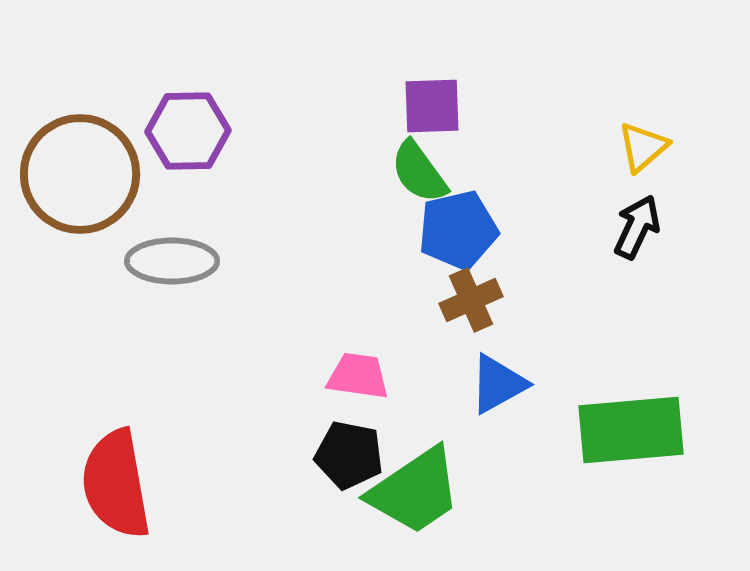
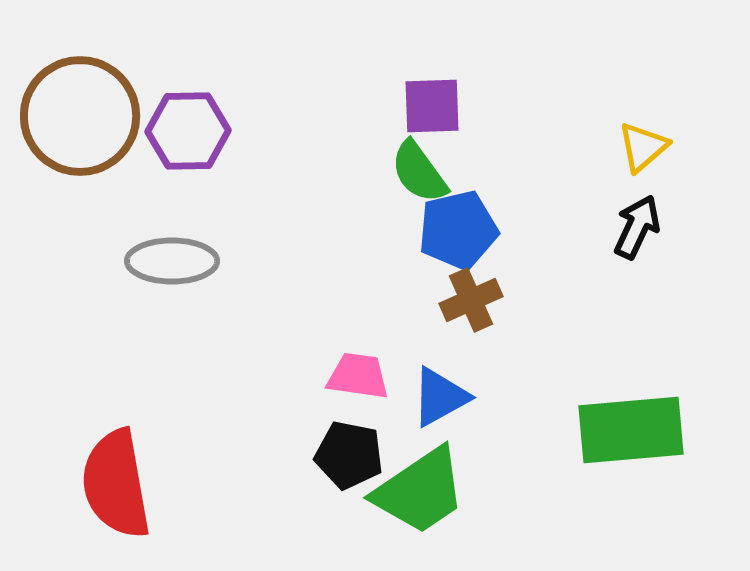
brown circle: moved 58 px up
blue triangle: moved 58 px left, 13 px down
green trapezoid: moved 5 px right
